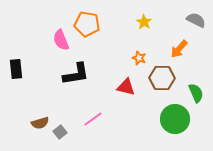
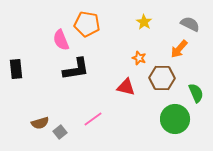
gray semicircle: moved 6 px left, 4 px down
black L-shape: moved 5 px up
